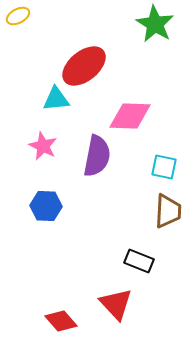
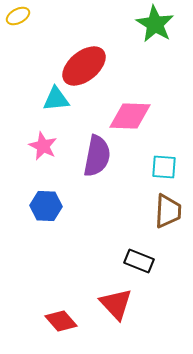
cyan square: rotated 8 degrees counterclockwise
